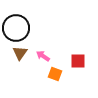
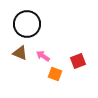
black circle: moved 11 px right, 4 px up
brown triangle: rotated 42 degrees counterclockwise
red square: rotated 21 degrees counterclockwise
